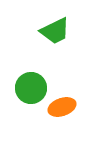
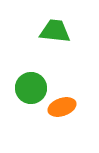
green trapezoid: rotated 148 degrees counterclockwise
